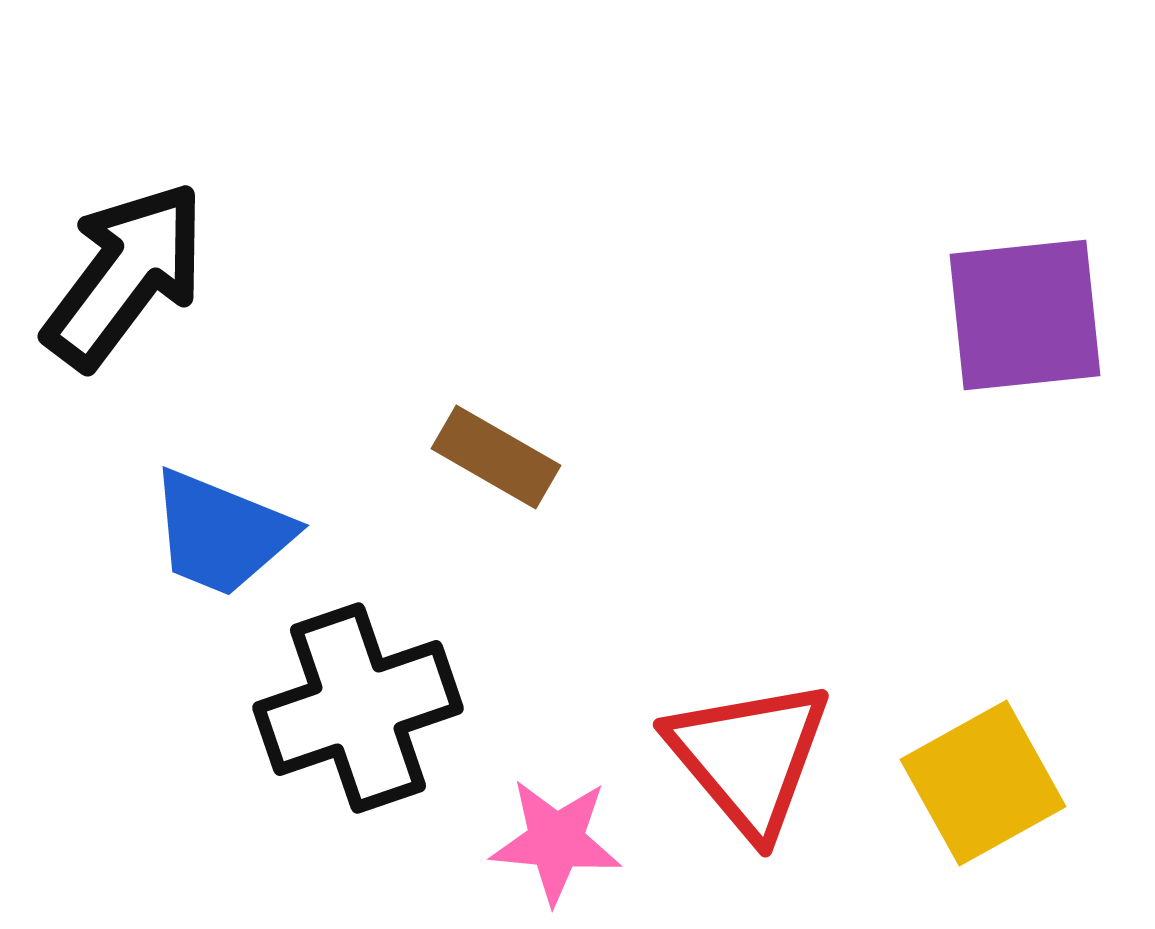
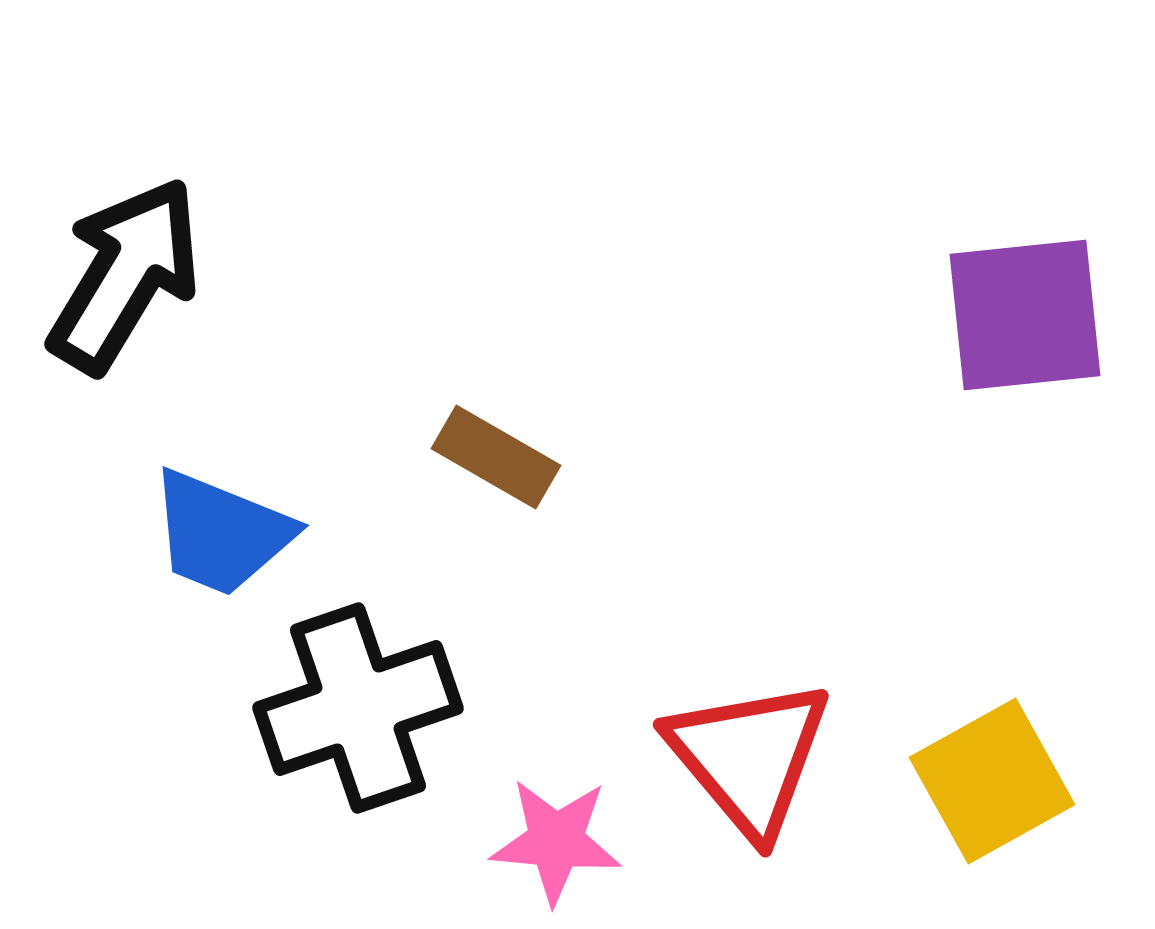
black arrow: rotated 6 degrees counterclockwise
yellow square: moved 9 px right, 2 px up
